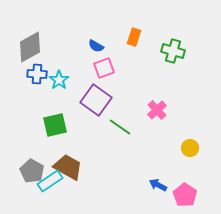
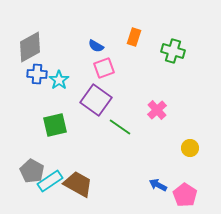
brown trapezoid: moved 10 px right, 17 px down
